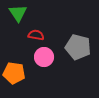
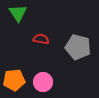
red semicircle: moved 5 px right, 4 px down
pink circle: moved 1 px left, 25 px down
orange pentagon: moved 7 px down; rotated 15 degrees counterclockwise
